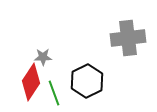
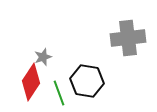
gray star: rotated 18 degrees counterclockwise
black hexagon: rotated 24 degrees counterclockwise
green line: moved 5 px right
